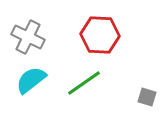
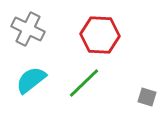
gray cross: moved 8 px up
green line: rotated 9 degrees counterclockwise
